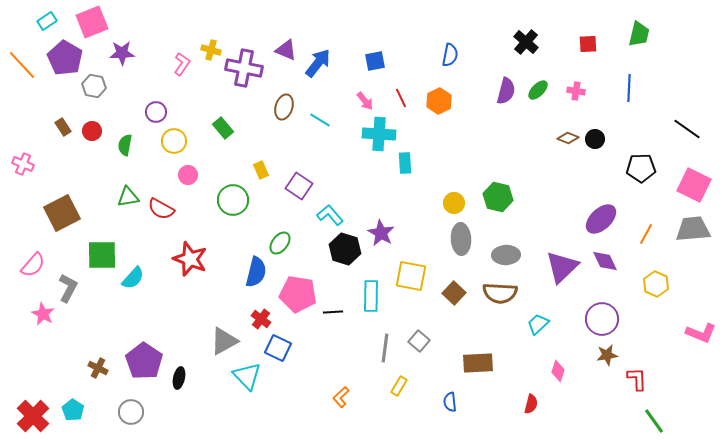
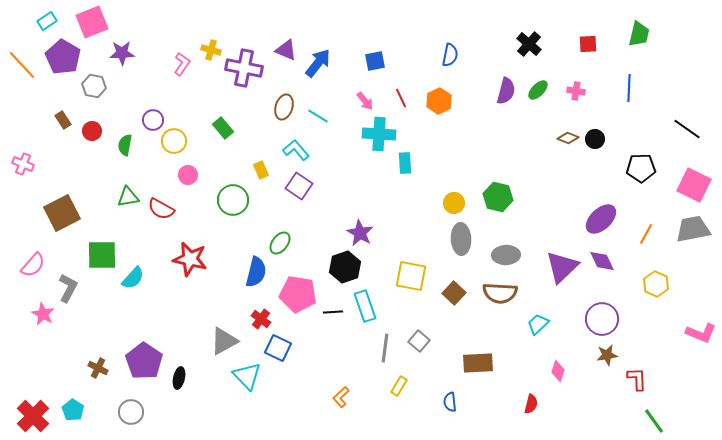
black cross at (526, 42): moved 3 px right, 2 px down
purple pentagon at (65, 58): moved 2 px left, 1 px up
purple circle at (156, 112): moved 3 px left, 8 px down
cyan line at (320, 120): moved 2 px left, 4 px up
brown rectangle at (63, 127): moved 7 px up
cyan L-shape at (330, 215): moved 34 px left, 65 px up
gray trapezoid at (693, 229): rotated 6 degrees counterclockwise
purple star at (381, 233): moved 21 px left
black hexagon at (345, 249): moved 18 px down; rotated 24 degrees clockwise
red star at (190, 259): rotated 8 degrees counterclockwise
purple diamond at (605, 261): moved 3 px left
cyan rectangle at (371, 296): moved 6 px left, 10 px down; rotated 20 degrees counterclockwise
